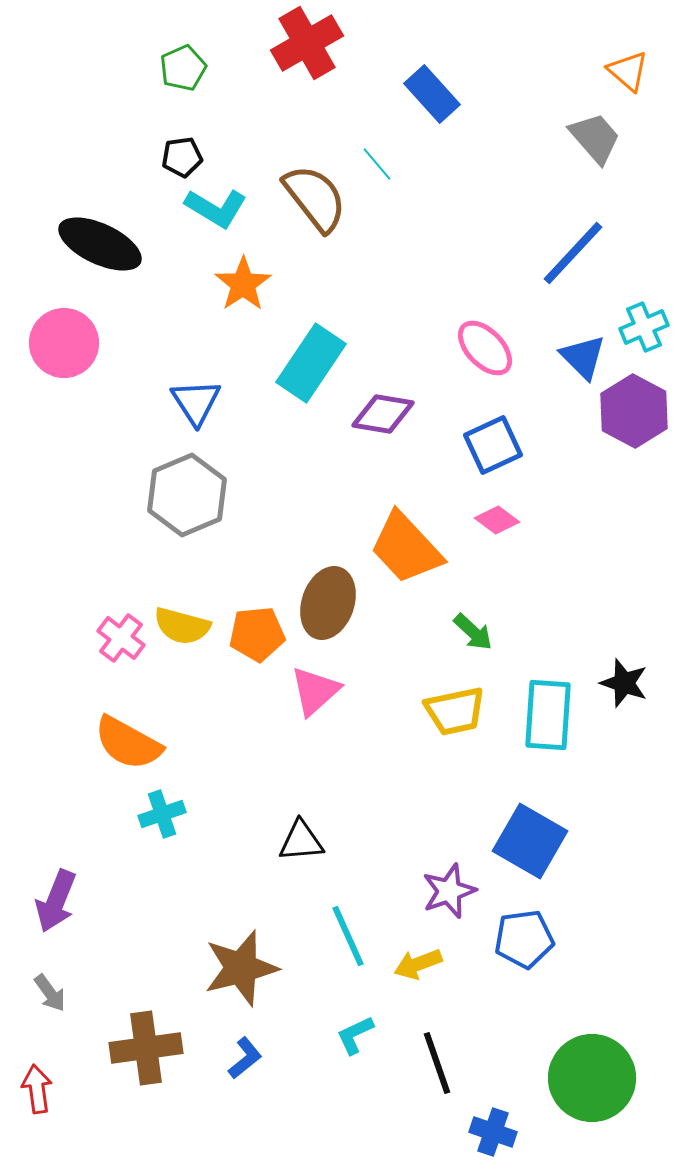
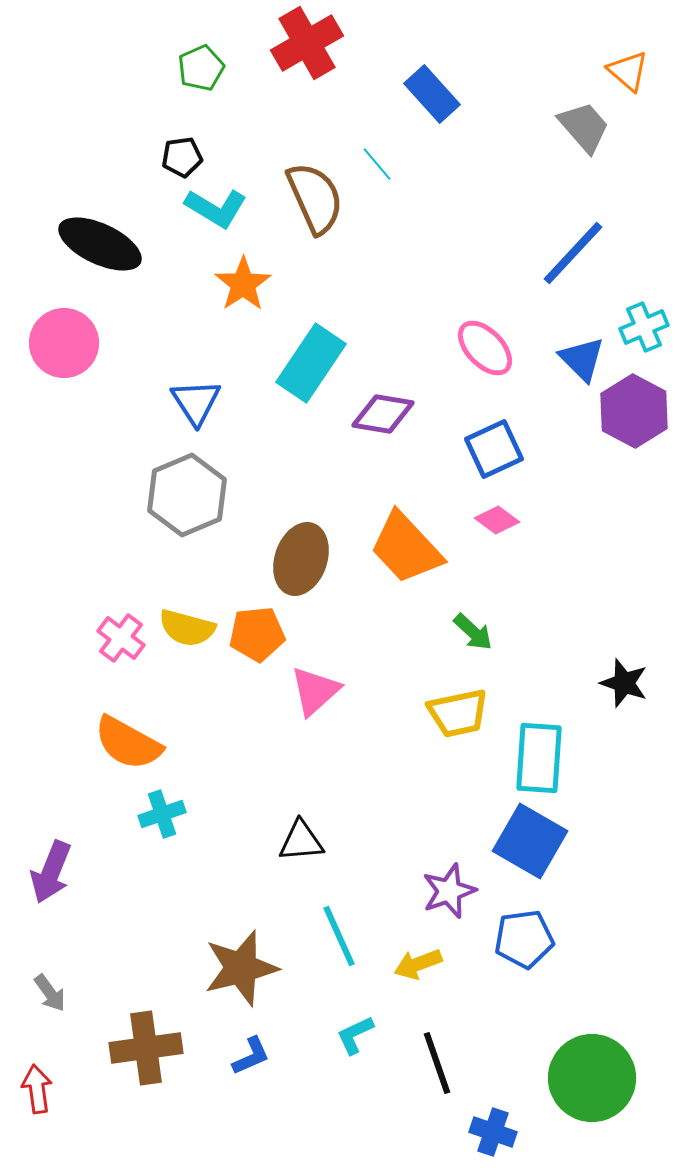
green pentagon at (183, 68): moved 18 px right
gray trapezoid at (595, 138): moved 11 px left, 11 px up
brown semicircle at (315, 198): rotated 14 degrees clockwise
blue triangle at (583, 357): moved 1 px left, 2 px down
blue square at (493, 445): moved 1 px right, 4 px down
brown ellipse at (328, 603): moved 27 px left, 44 px up
yellow semicircle at (182, 626): moved 5 px right, 2 px down
yellow trapezoid at (455, 711): moved 3 px right, 2 px down
cyan rectangle at (548, 715): moved 9 px left, 43 px down
purple arrow at (56, 901): moved 5 px left, 29 px up
cyan line at (348, 936): moved 9 px left
blue L-shape at (245, 1058): moved 6 px right, 2 px up; rotated 15 degrees clockwise
